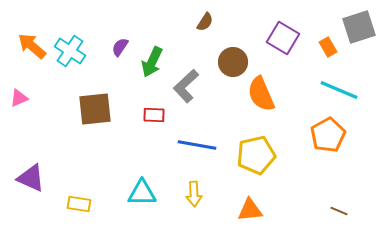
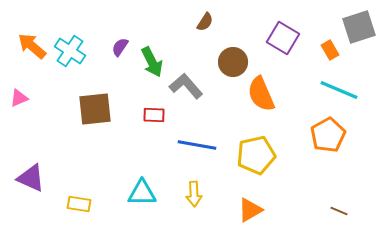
orange rectangle: moved 2 px right, 3 px down
green arrow: rotated 52 degrees counterclockwise
gray L-shape: rotated 92 degrees clockwise
orange triangle: rotated 24 degrees counterclockwise
